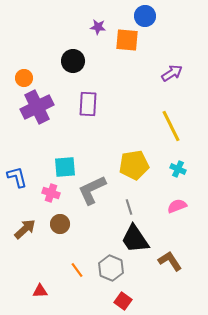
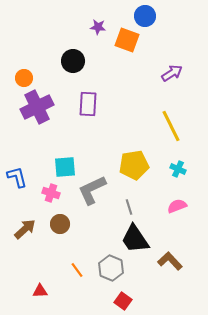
orange square: rotated 15 degrees clockwise
brown L-shape: rotated 10 degrees counterclockwise
